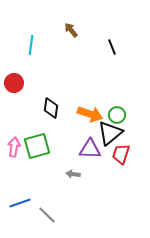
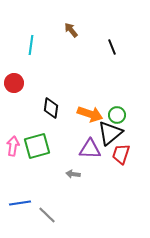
pink arrow: moved 1 px left, 1 px up
blue line: rotated 10 degrees clockwise
